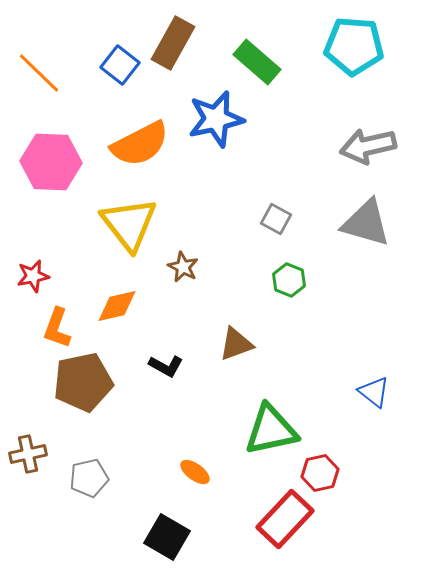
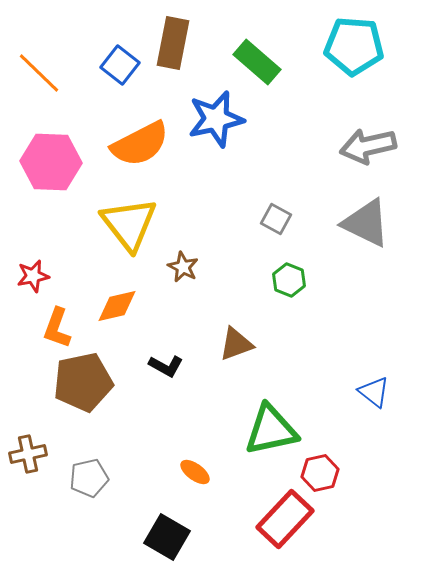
brown rectangle: rotated 18 degrees counterclockwise
gray triangle: rotated 10 degrees clockwise
